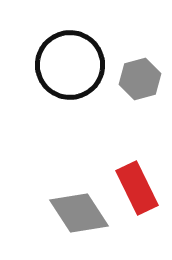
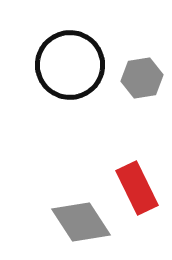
gray hexagon: moved 2 px right, 1 px up; rotated 6 degrees clockwise
gray diamond: moved 2 px right, 9 px down
